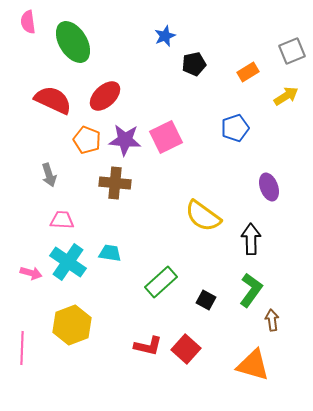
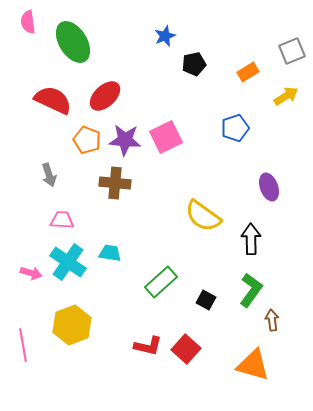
pink line: moved 1 px right, 3 px up; rotated 12 degrees counterclockwise
